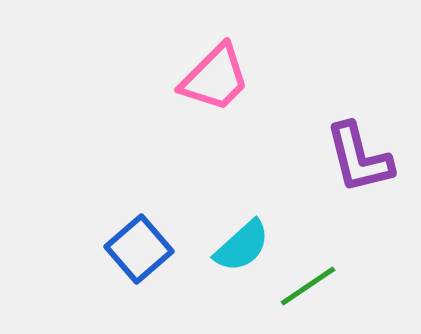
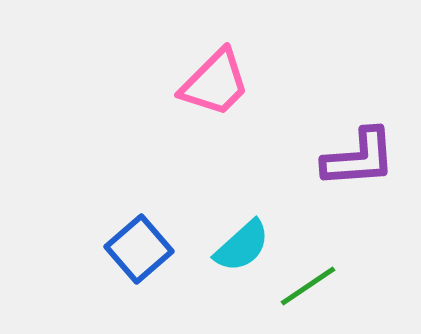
pink trapezoid: moved 5 px down
purple L-shape: rotated 80 degrees counterclockwise
